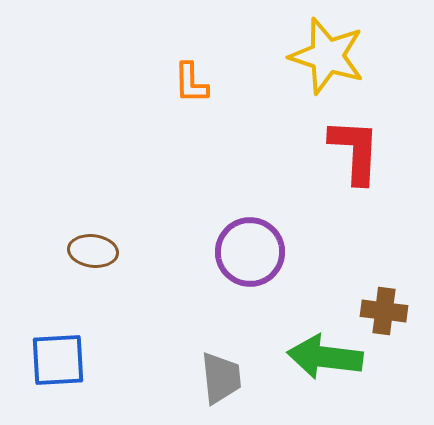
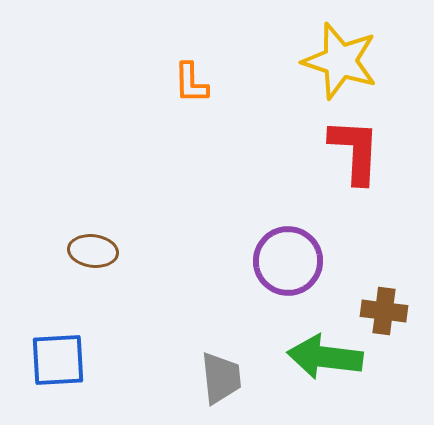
yellow star: moved 13 px right, 5 px down
purple circle: moved 38 px right, 9 px down
